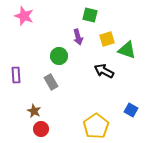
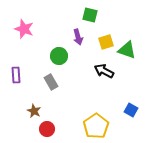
pink star: moved 13 px down
yellow square: moved 1 px left, 3 px down
red circle: moved 6 px right
